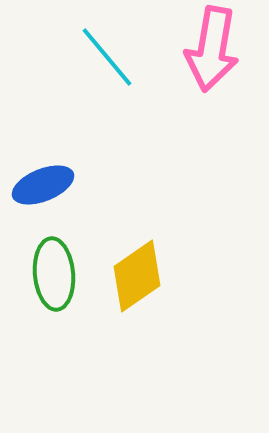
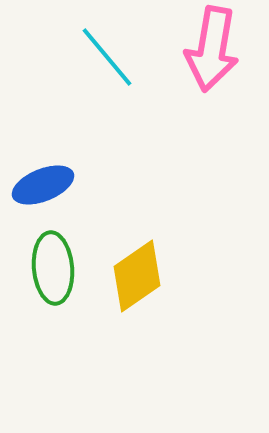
green ellipse: moved 1 px left, 6 px up
